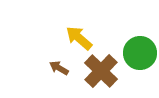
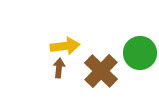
yellow arrow: moved 14 px left, 8 px down; rotated 132 degrees clockwise
brown arrow: rotated 66 degrees clockwise
